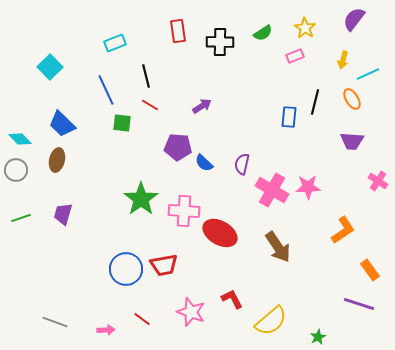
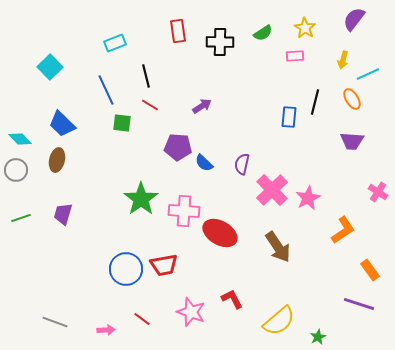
pink rectangle at (295, 56): rotated 18 degrees clockwise
pink cross at (378, 181): moved 11 px down
pink star at (308, 187): moved 11 px down; rotated 25 degrees counterclockwise
pink cross at (272, 190): rotated 16 degrees clockwise
yellow semicircle at (271, 321): moved 8 px right
